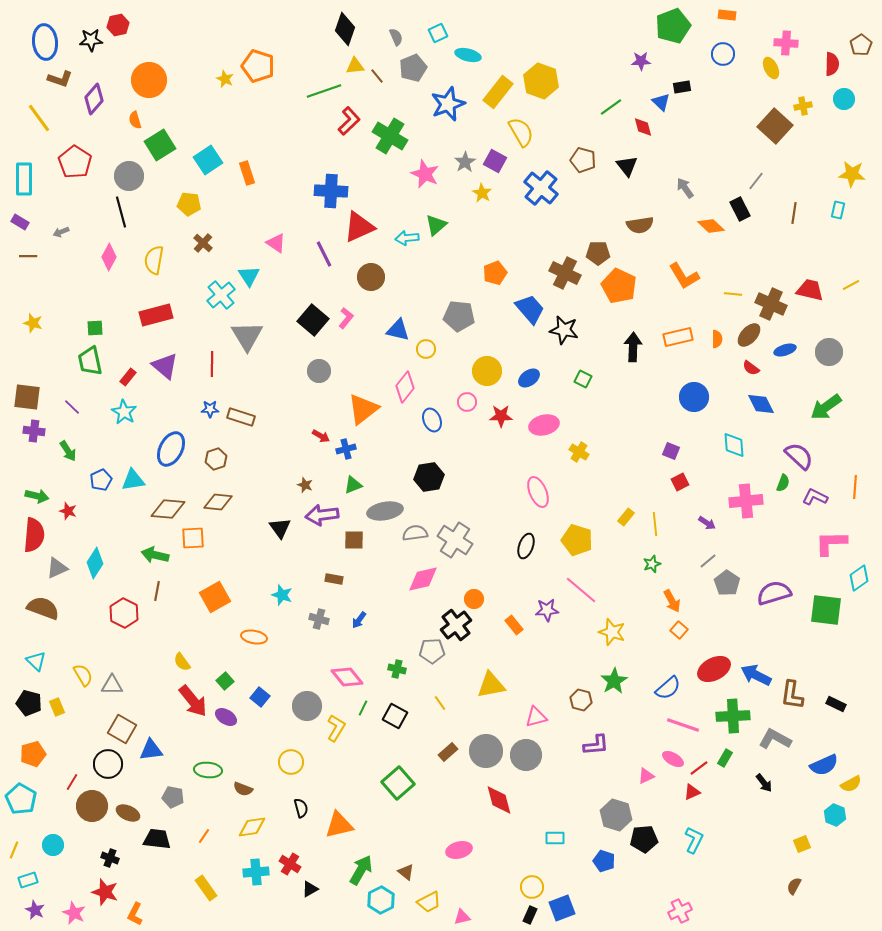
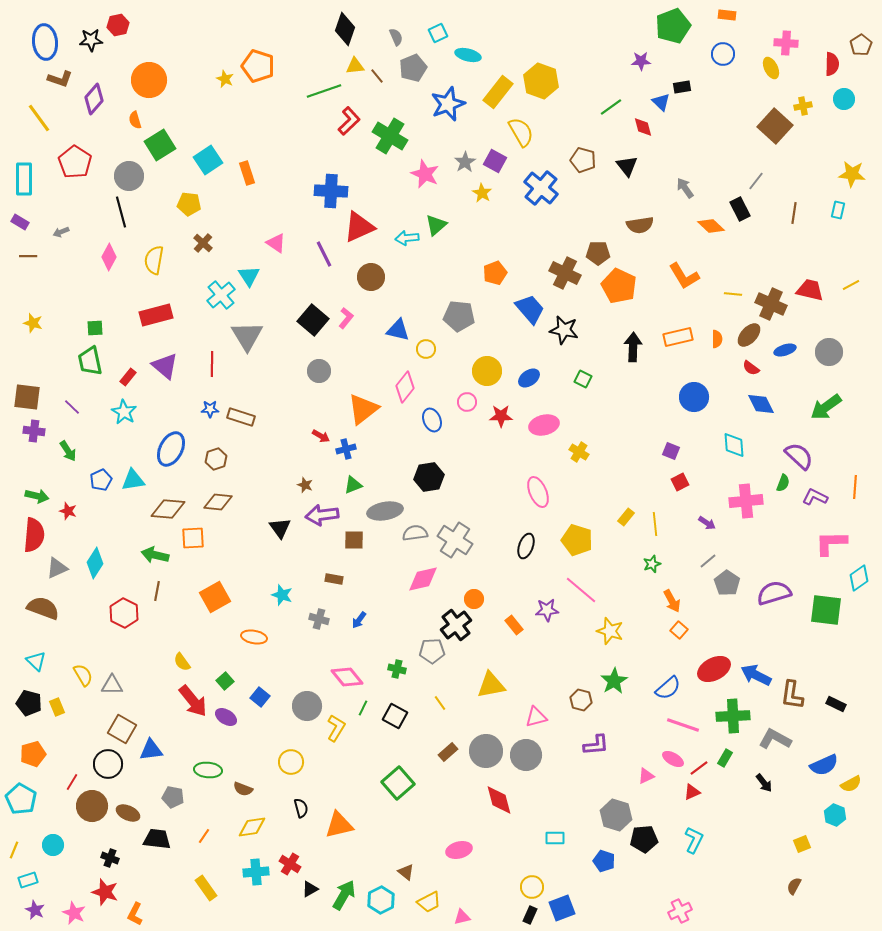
yellow star at (612, 632): moved 2 px left, 1 px up
green arrow at (361, 870): moved 17 px left, 25 px down
